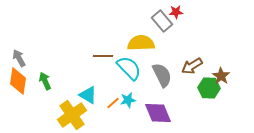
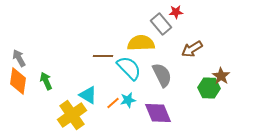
gray rectangle: moved 1 px left, 3 px down
brown arrow: moved 17 px up
green arrow: moved 1 px right
